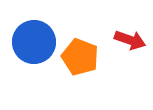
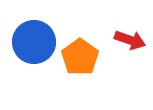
orange pentagon: rotated 15 degrees clockwise
